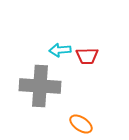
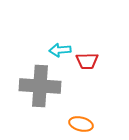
red trapezoid: moved 5 px down
orange ellipse: rotated 20 degrees counterclockwise
